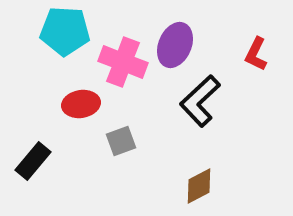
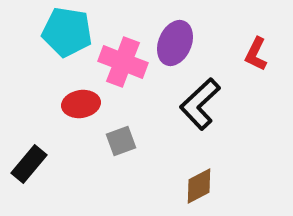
cyan pentagon: moved 2 px right, 1 px down; rotated 6 degrees clockwise
purple ellipse: moved 2 px up
black L-shape: moved 3 px down
black rectangle: moved 4 px left, 3 px down
